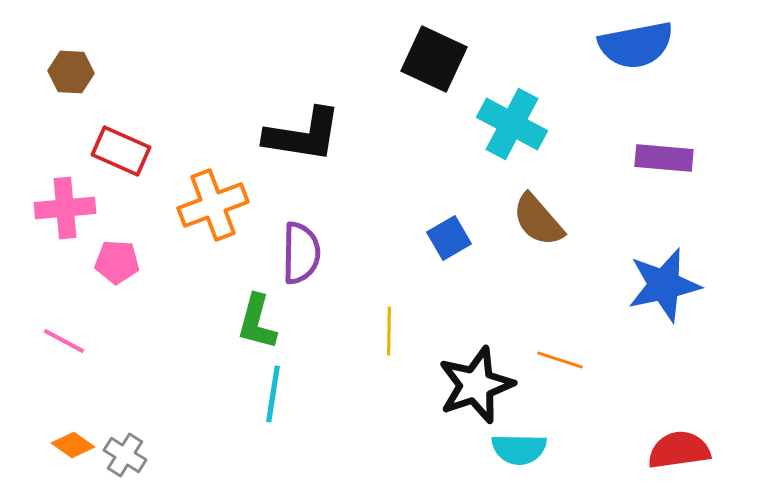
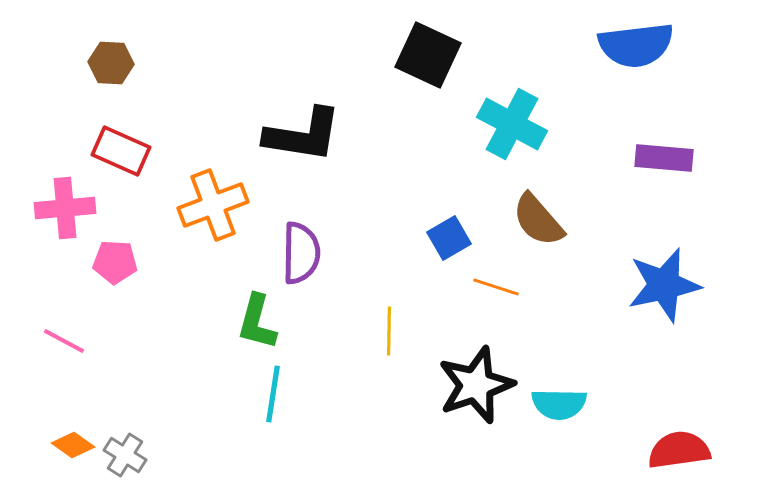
blue semicircle: rotated 4 degrees clockwise
black square: moved 6 px left, 4 px up
brown hexagon: moved 40 px right, 9 px up
pink pentagon: moved 2 px left
orange line: moved 64 px left, 73 px up
cyan semicircle: moved 40 px right, 45 px up
